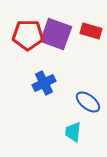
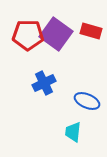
purple square: rotated 16 degrees clockwise
blue ellipse: moved 1 px left, 1 px up; rotated 15 degrees counterclockwise
